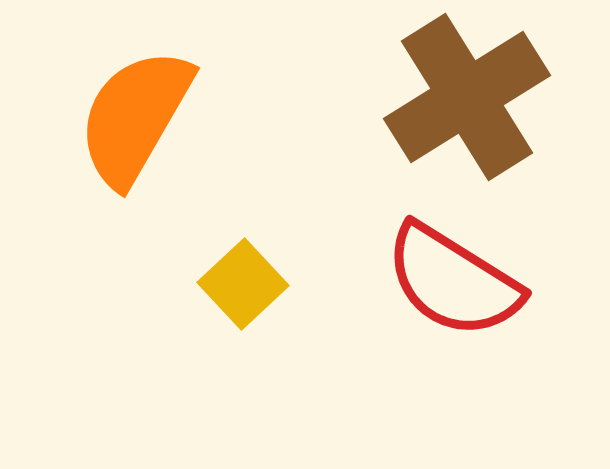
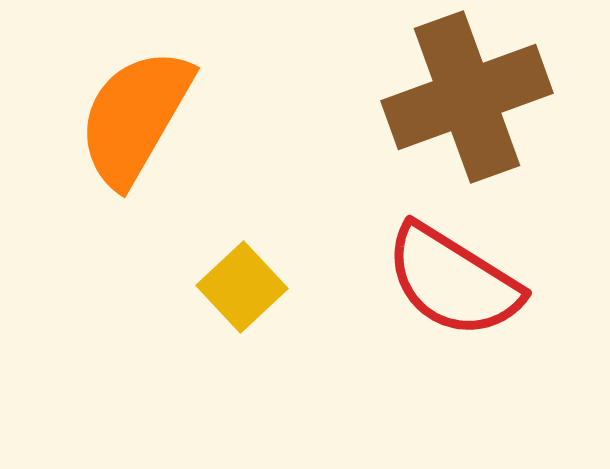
brown cross: rotated 12 degrees clockwise
yellow square: moved 1 px left, 3 px down
